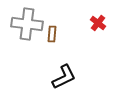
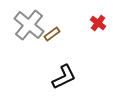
gray cross: moved 2 px right, 1 px down; rotated 32 degrees clockwise
brown rectangle: rotated 49 degrees clockwise
